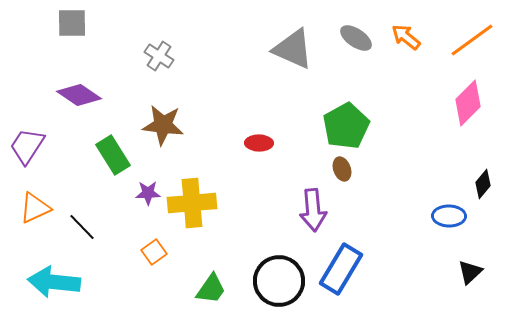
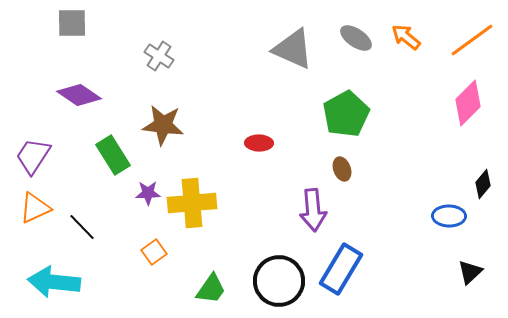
green pentagon: moved 12 px up
purple trapezoid: moved 6 px right, 10 px down
